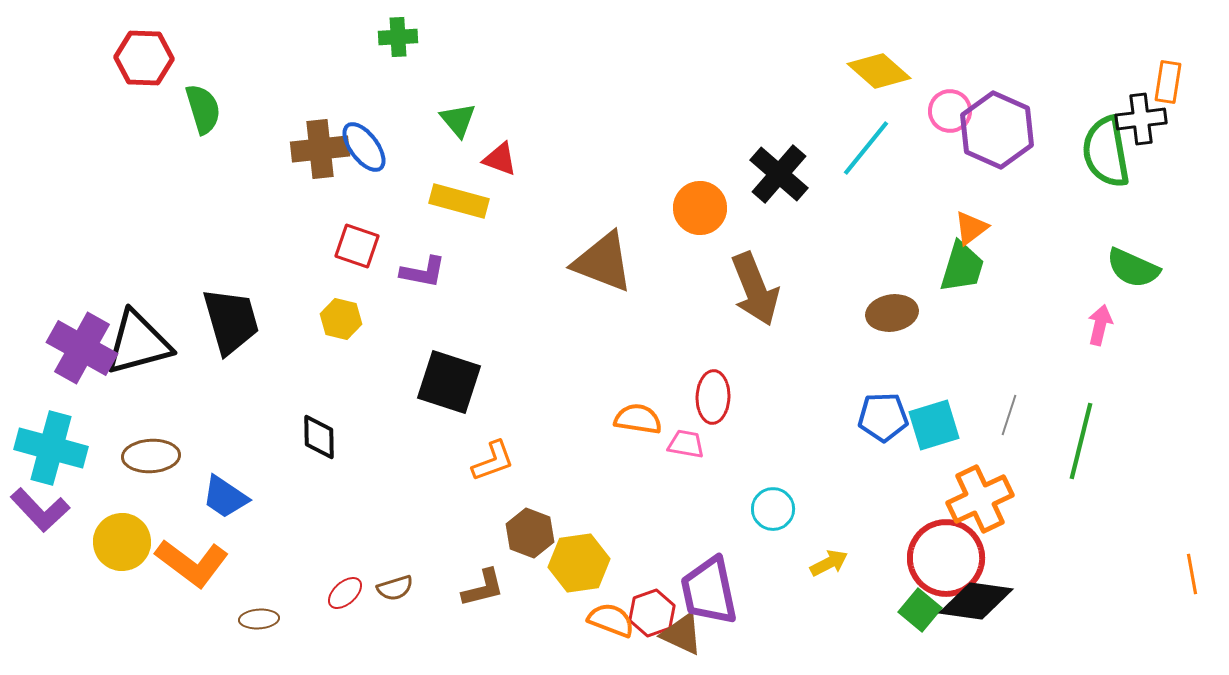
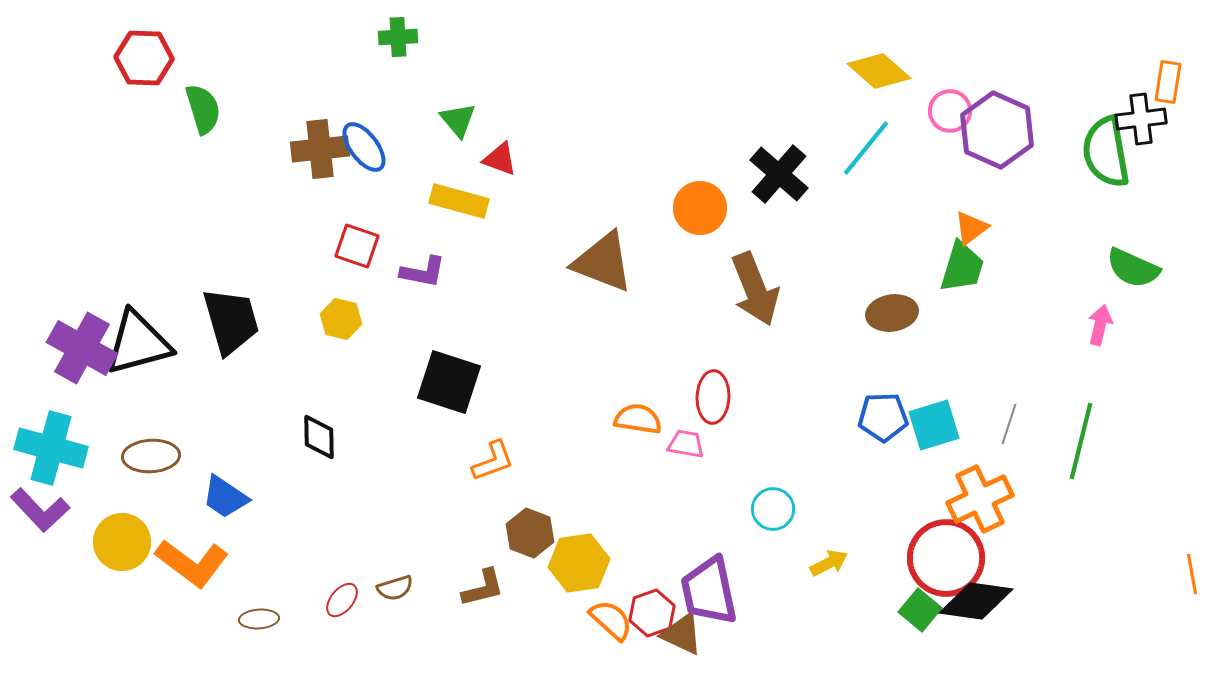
gray line at (1009, 415): moved 9 px down
red ellipse at (345, 593): moved 3 px left, 7 px down; rotated 9 degrees counterclockwise
orange semicircle at (611, 620): rotated 21 degrees clockwise
